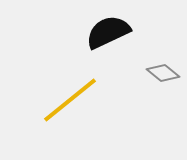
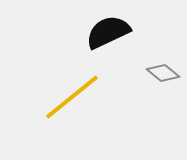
yellow line: moved 2 px right, 3 px up
